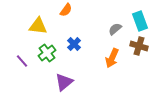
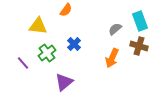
purple line: moved 1 px right, 2 px down
